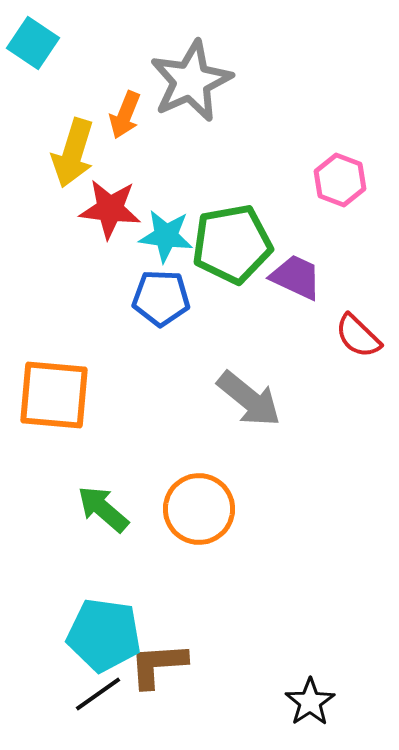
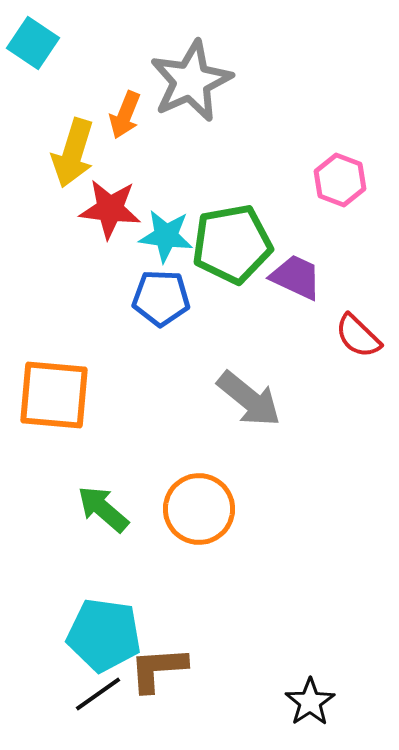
brown L-shape: moved 4 px down
